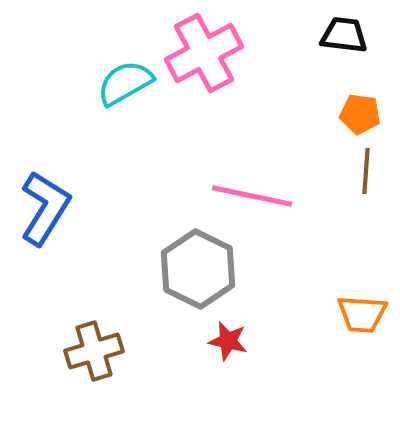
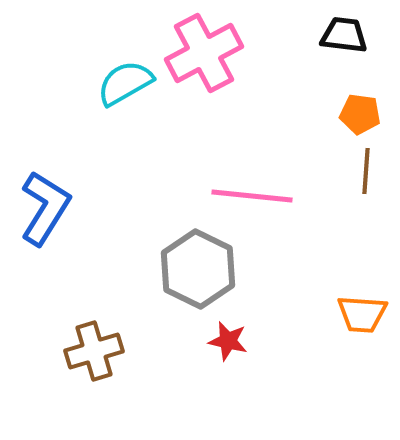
pink line: rotated 6 degrees counterclockwise
